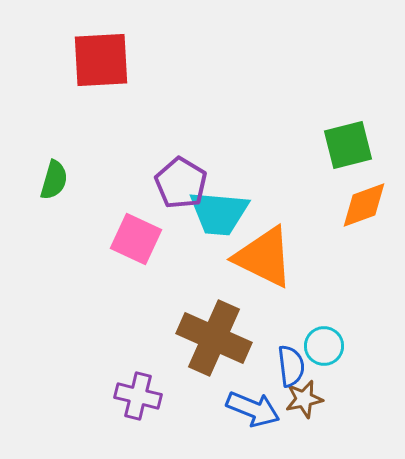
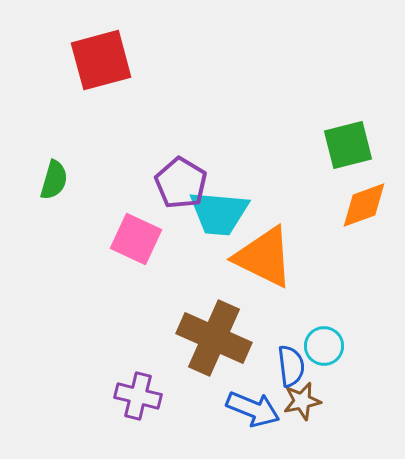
red square: rotated 12 degrees counterclockwise
brown star: moved 2 px left, 2 px down
